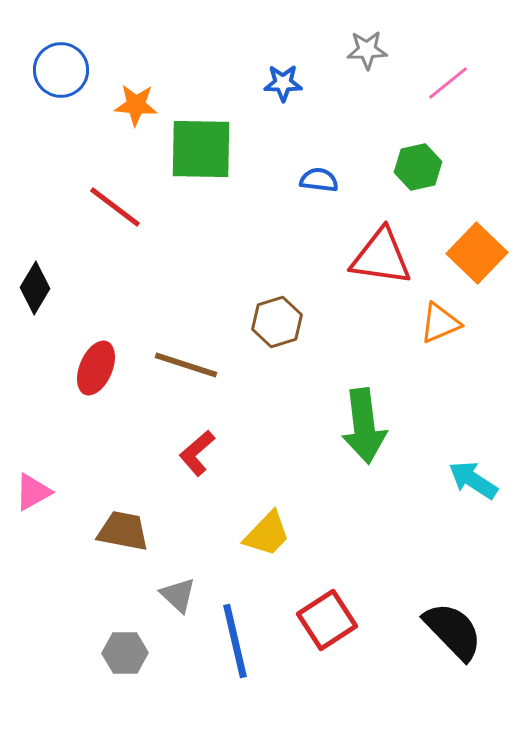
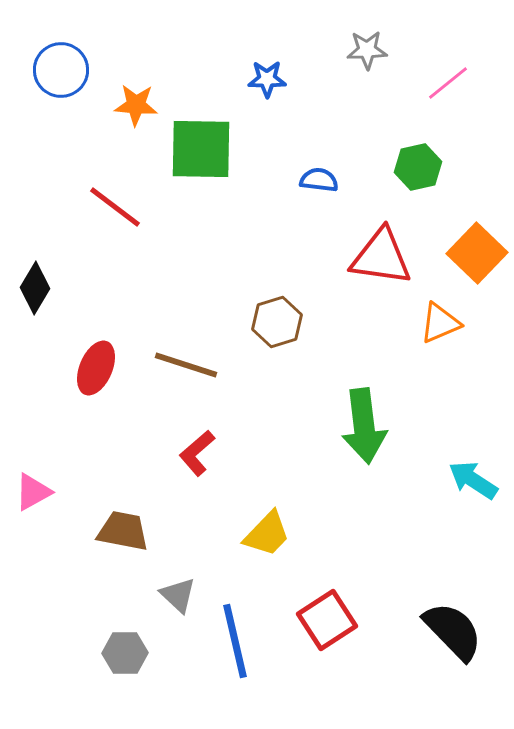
blue star: moved 16 px left, 4 px up
